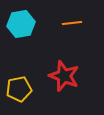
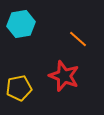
orange line: moved 6 px right, 16 px down; rotated 48 degrees clockwise
yellow pentagon: moved 1 px up
